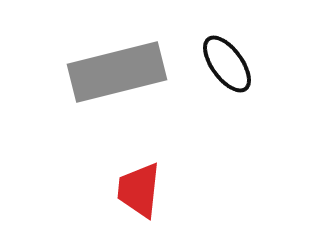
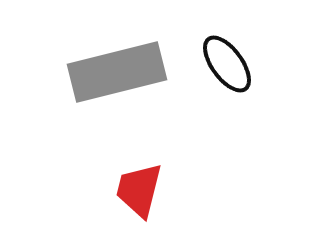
red trapezoid: rotated 8 degrees clockwise
